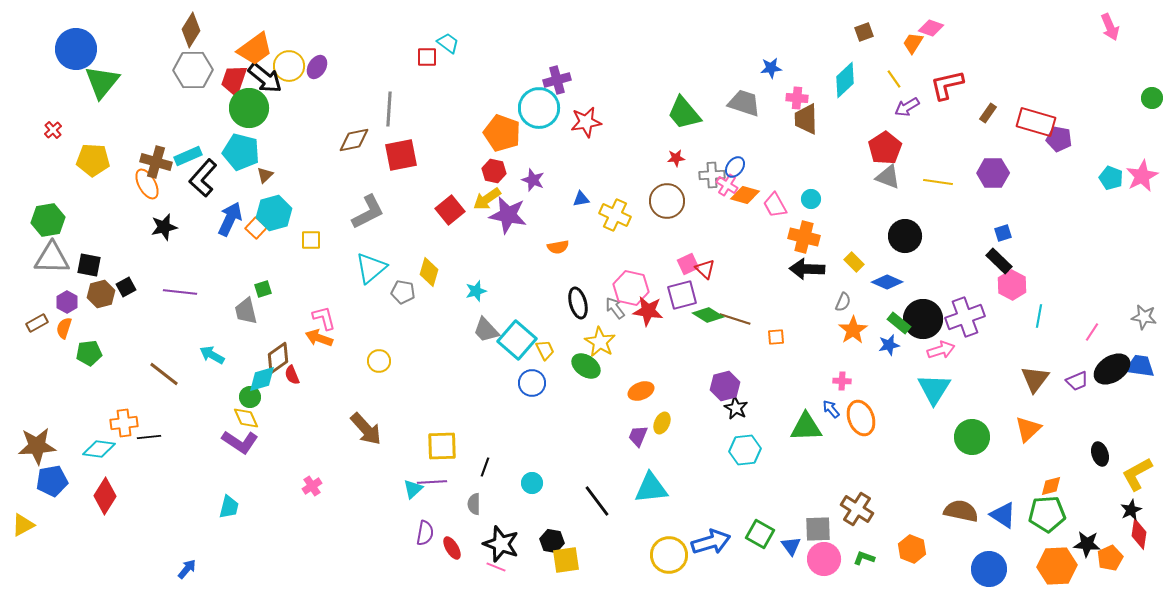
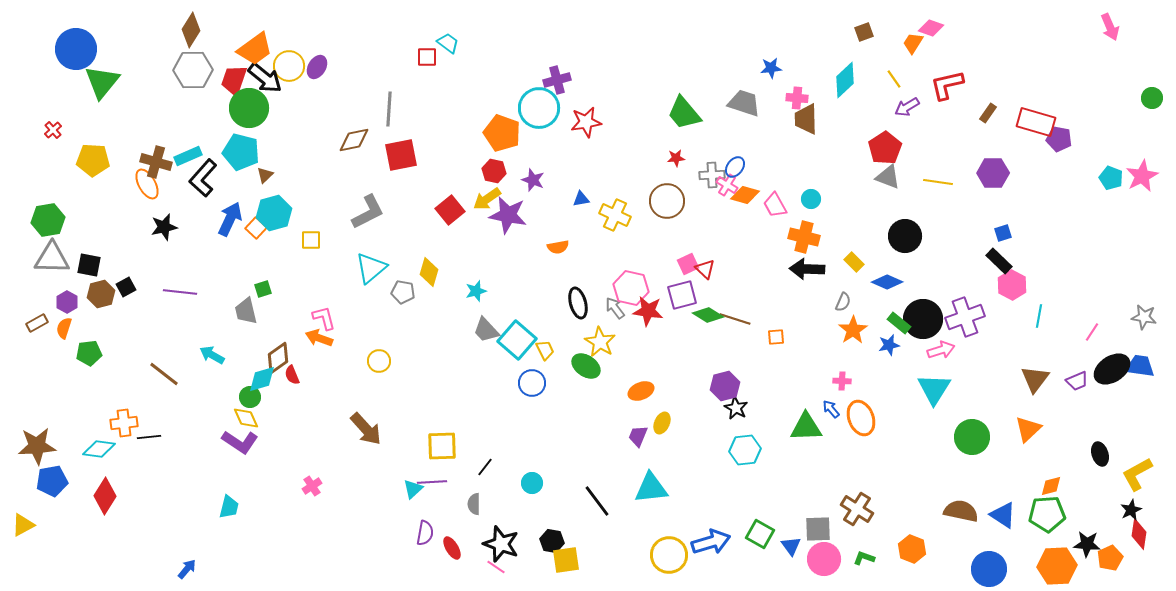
black line at (485, 467): rotated 18 degrees clockwise
pink line at (496, 567): rotated 12 degrees clockwise
